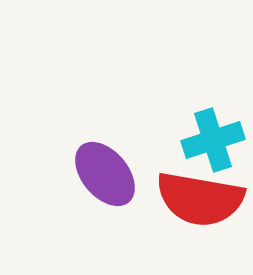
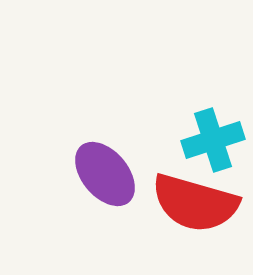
red semicircle: moved 5 px left, 4 px down; rotated 6 degrees clockwise
